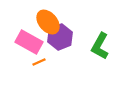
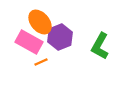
orange ellipse: moved 8 px left
orange line: moved 2 px right
